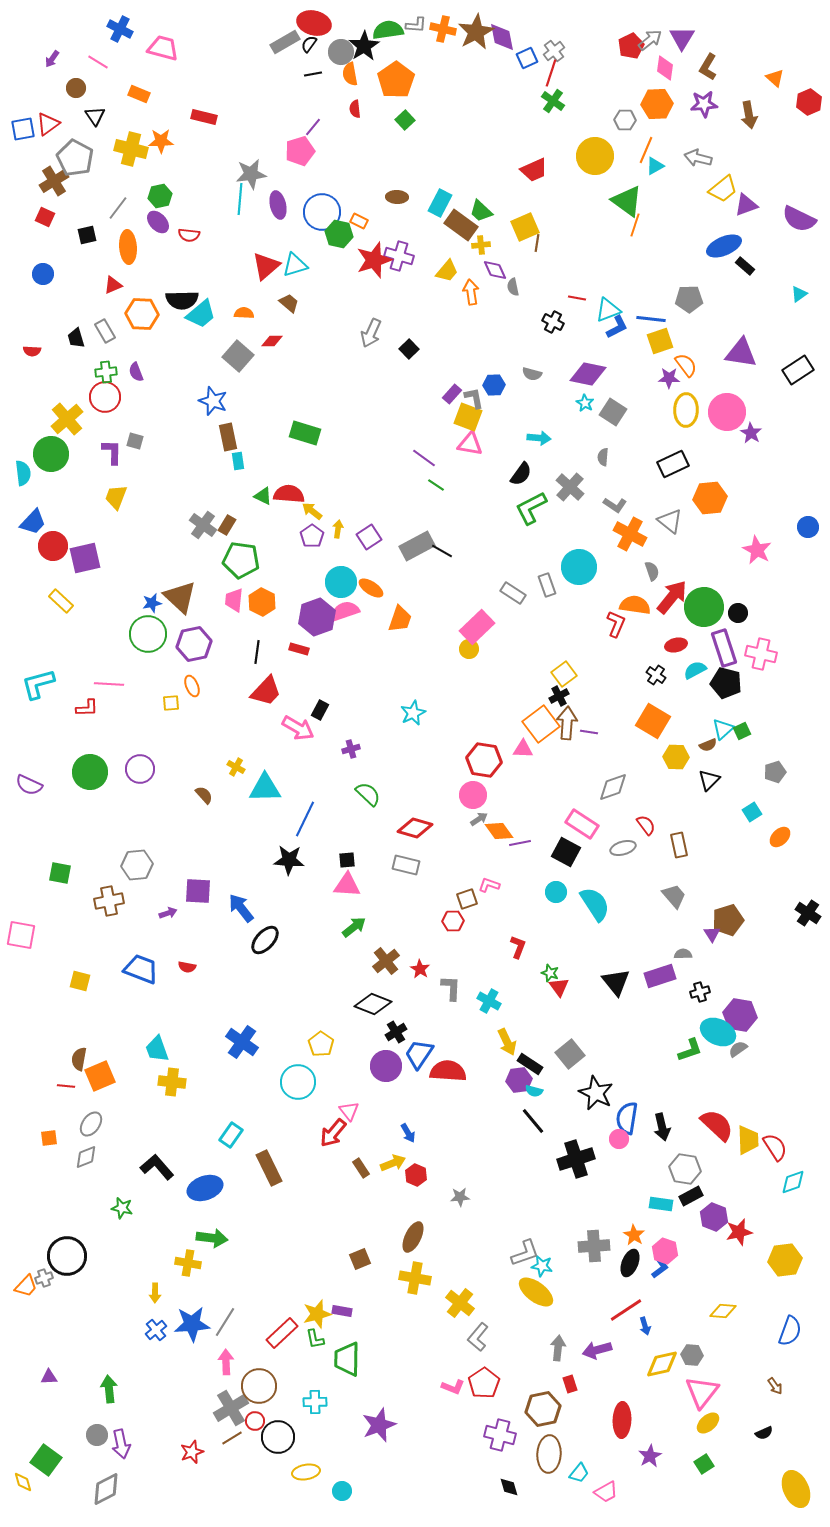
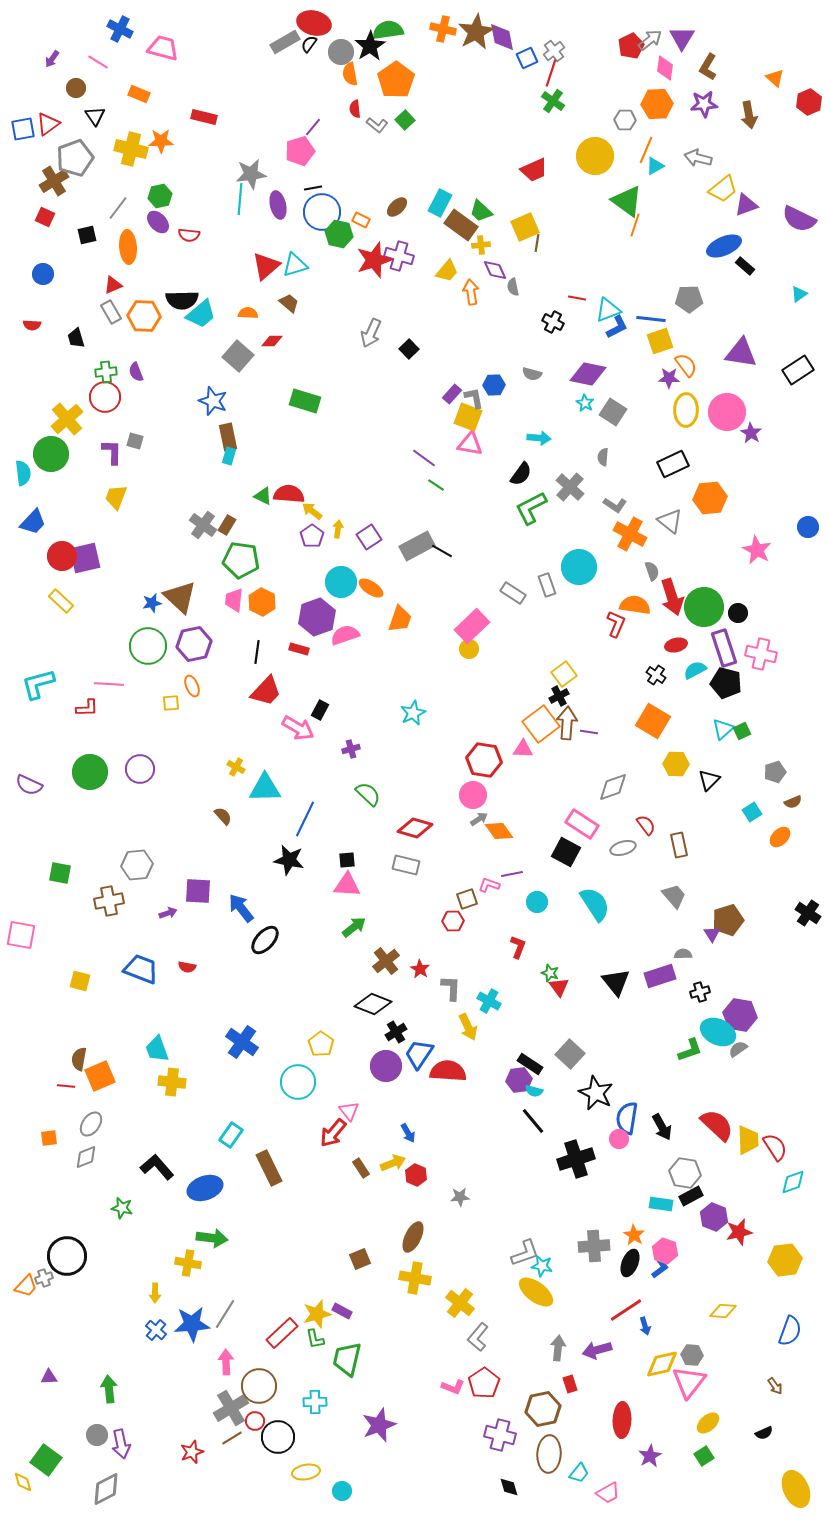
gray L-shape at (416, 25): moved 39 px left, 100 px down; rotated 35 degrees clockwise
black star at (364, 46): moved 6 px right
black line at (313, 74): moved 114 px down
gray pentagon at (75, 158): rotated 24 degrees clockwise
brown ellipse at (397, 197): moved 10 px down; rotated 45 degrees counterclockwise
orange rectangle at (359, 221): moved 2 px right, 1 px up
orange semicircle at (244, 313): moved 4 px right
orange hexagon at (142, 314): moved 2 px right, 2 px down
gray rectangle at (105, 331): moved 6 px right, 19 px up
red semicircle at (32, 351): moved 26 px up
green rectangle at (305, 433): moved 32 px up
cyan rectangle at (238, 461): moved 9 px left, 5 px up; rotated 24 degrees clockwise
red circle at (53, 546): moved 9 px right, 10 px down
red arrow at (672, 597): rotated 123 degrees clockwise
pink semicircle at (345, 611): moved 24 px down
pink rectangle at (477, 627): moved 5 px left, 1 px up
green circle at (148, 634): moved 12 px down
brown semicircle at (708, 745): moved 85 px right, 57 px down
yellow hexagon at (676, 757): moved 7 px down
brown semicircle at (204, 795): moved 19 px right, 21 px down
purple line at (520, 843): moved 8 px left, 31 px down
black star at (289, 860): rotated 8 degrees clockwise
cyan circle at (556, 892): moved 19 px left, 10 px down
yellow arrow at (507, 1042): moved 39 px left, 15 px up
gray square at (570, 1054): rotated 8 degrees counterclockwise
black arrow at (662, 1127): rotated 16 degrees counterclockwise
gray hexagon at (685, 1169): moved 4 px down
purple rectangle at (342, 1311): rotated 18 degrees clockwise
gray line at (225, 1322): moved 8 px up
blue cross at (156, 1330): rotated 10 degrees counterclockwise
green trapezoid at (347, 1359): rotated 12 degrees clockwise
pink triangle at (702, 1392): moved 13 px left, 10 px up
green square at (704, 1464): moved 8 px up
pink trapezoid at (606, 1492): moved 2 px right, 1 px down
